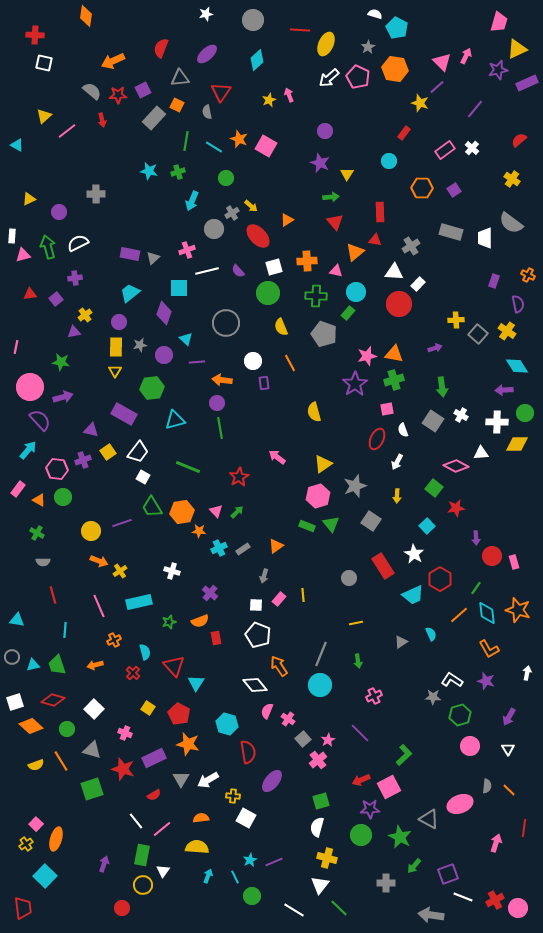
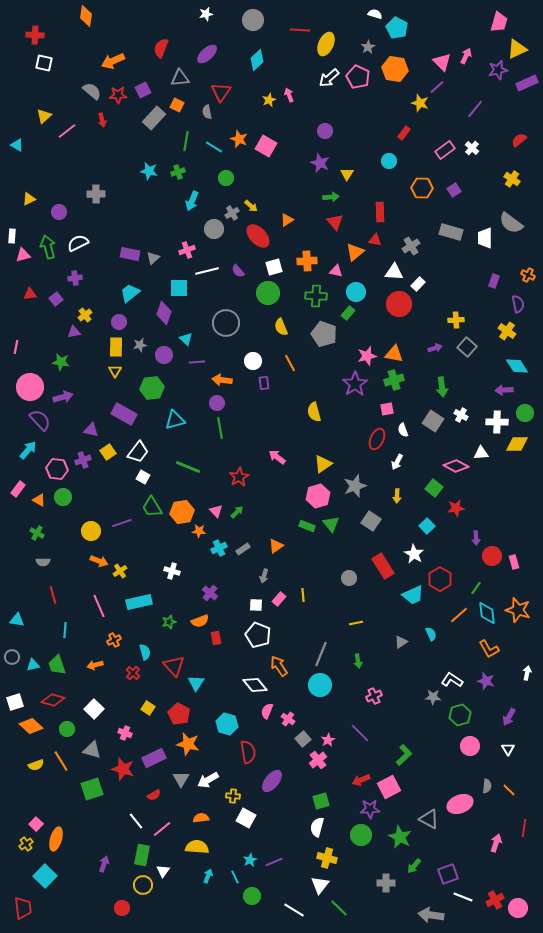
gray square at (478, 334): moved 11 px left, 13 px down
